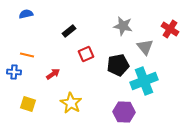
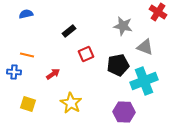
red cross: moved 12 px left, 17 px up
gray triangle: rotated 30 degrees counterclockwise
